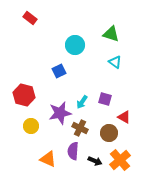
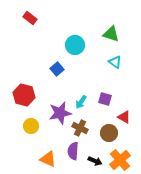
blue square: moved 2 px left, 2 px up; rotated 16 degrees counterclockwise
cyan arrow: moved 1 px left
